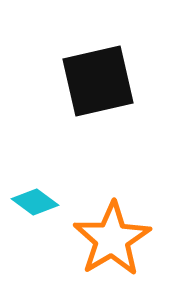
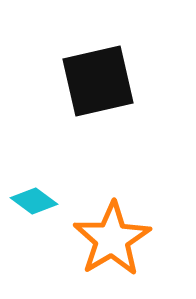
cyan diamond: moved 1 px left, 1 px up
